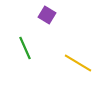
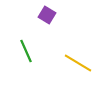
green line: moved 1 px right, 3 px down
